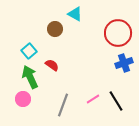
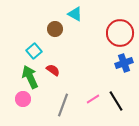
red circle: moved 2 px right
cyan square: moved 5 px right
red semicircle: moved 1 px right, 5 px down
